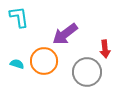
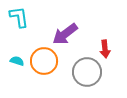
cyan semicircle: moved 3 px up
